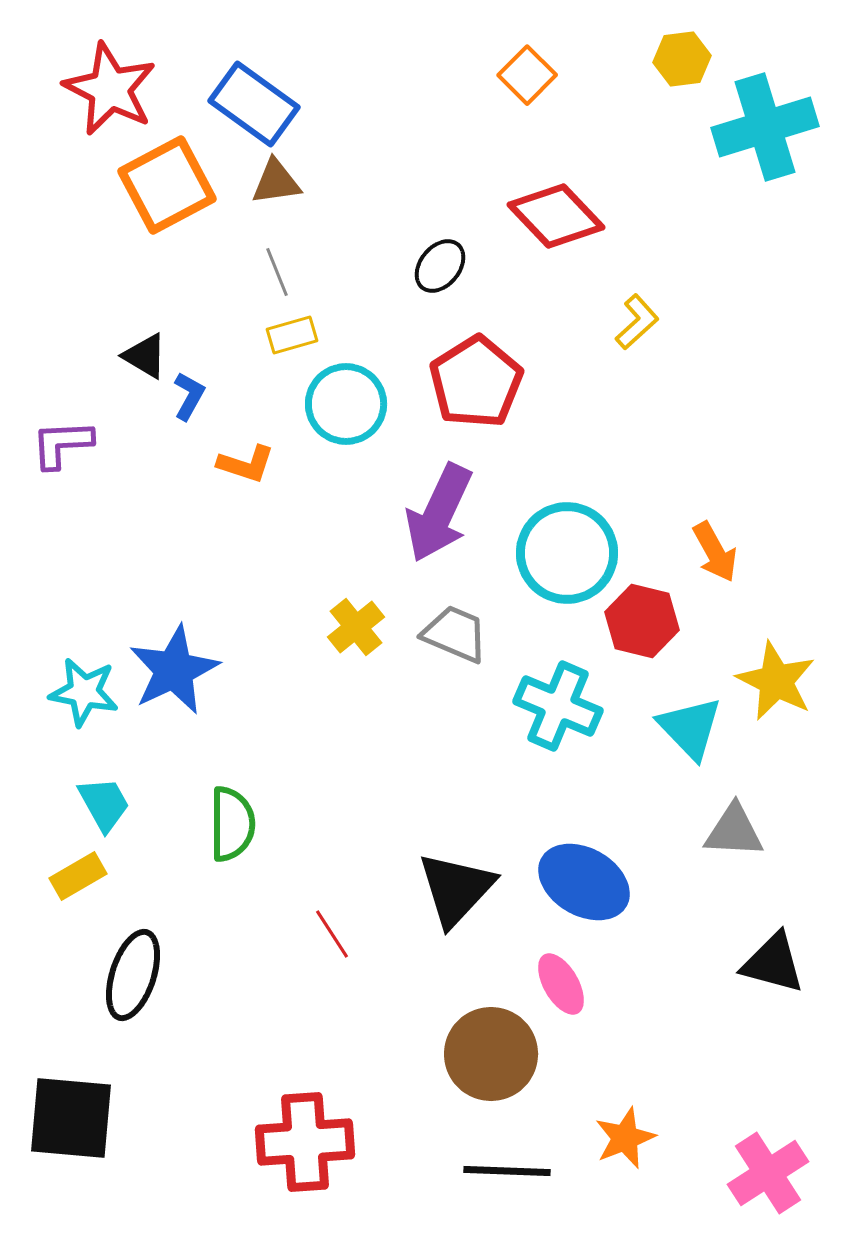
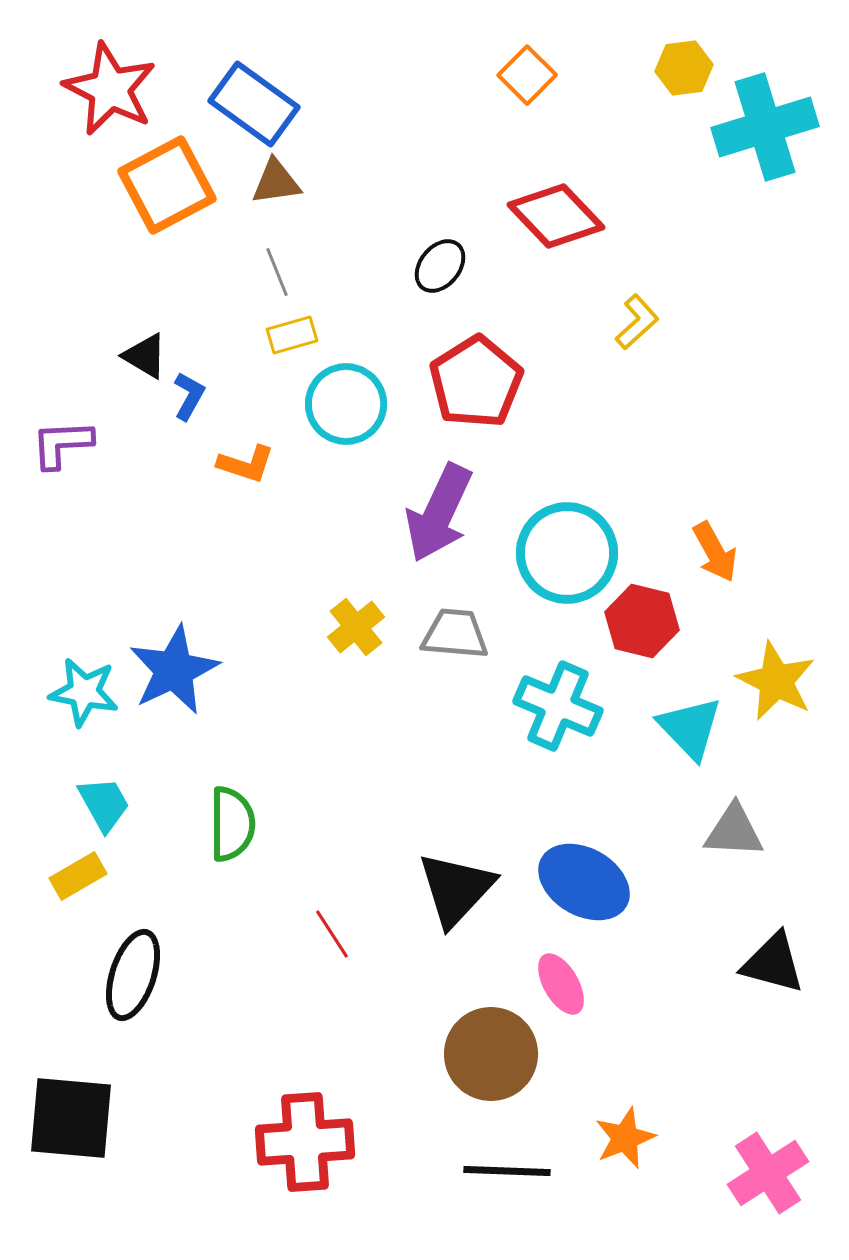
yellow hexagon at (682, 59): moved 2 px right, 9 px down
gray trapezoid at (455, 634): rotated 18 degrees counterclockwise
